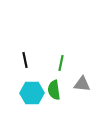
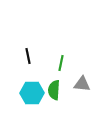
black line: moved 3 px right, 4 px up
green semicircle: rotated 12 degrees clockwise
